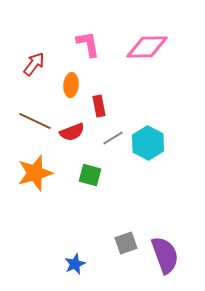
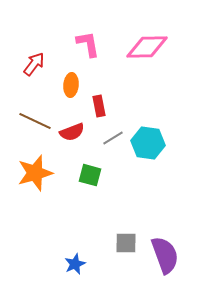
cyan hexagon: rotated 20 degrees counterclockwise
gray square: rotated 20 degrees clockwise
